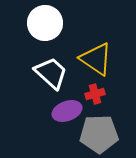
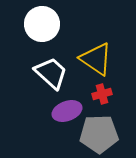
white circle: moved 3 px left, 1 px down
red cross: moved 7 px right
